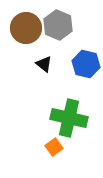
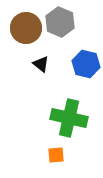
gray hexagon: moved 2 px right, 3 px up
black triangle: moved 3 px left
orange square: moved 2 px right, 8 px down; rotated 30 degrees clockwise
